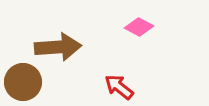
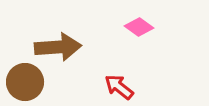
pink diamond: rotated 8 degrees clockwise
brown circle: moved 2 px right
